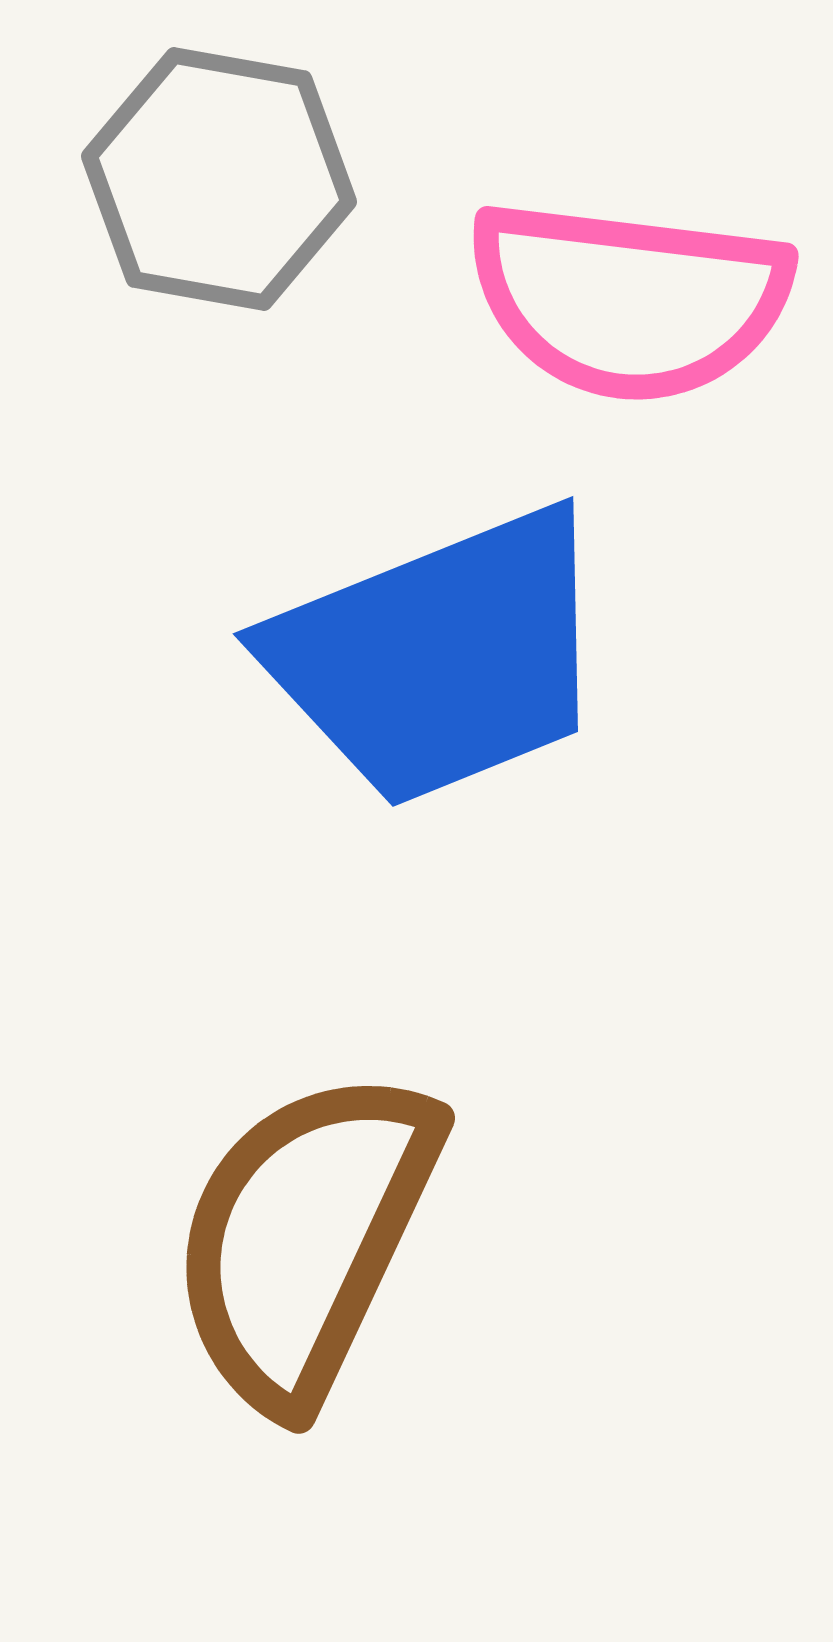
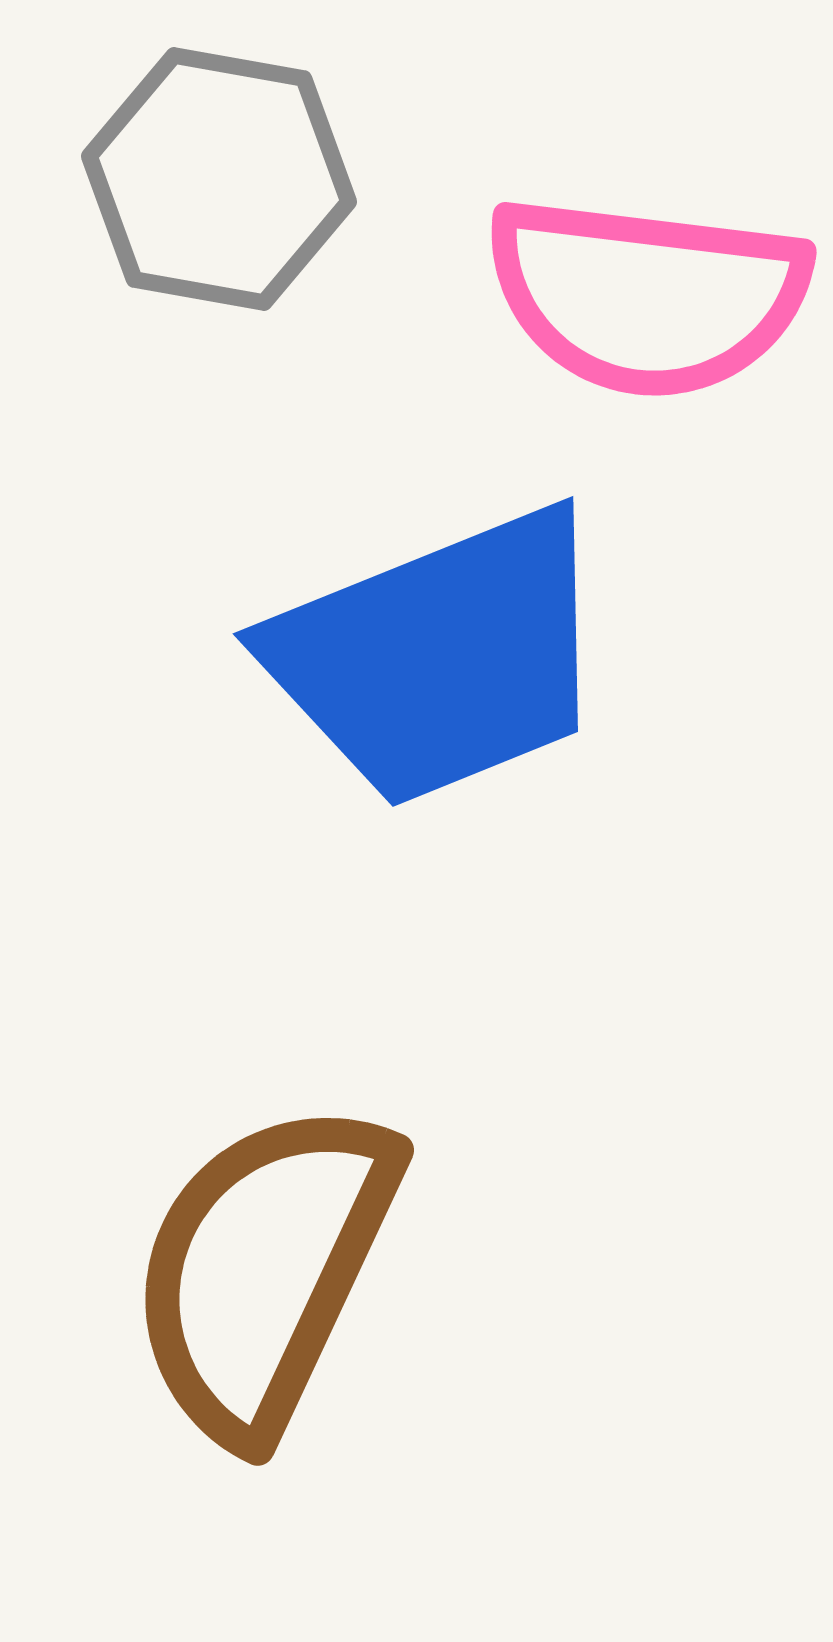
pink semicircle: moved 18 px right, 4 px up
brown semicircle: moved 41 px left, 32 px down
